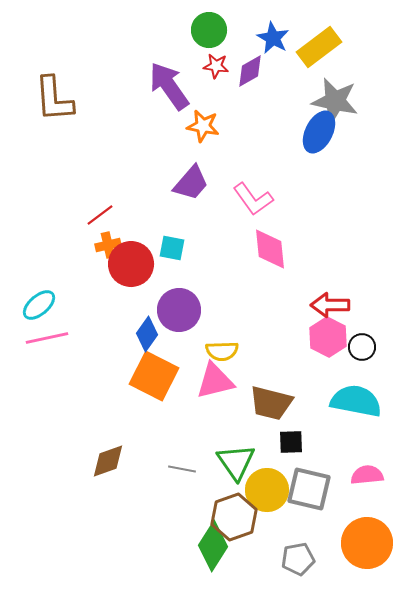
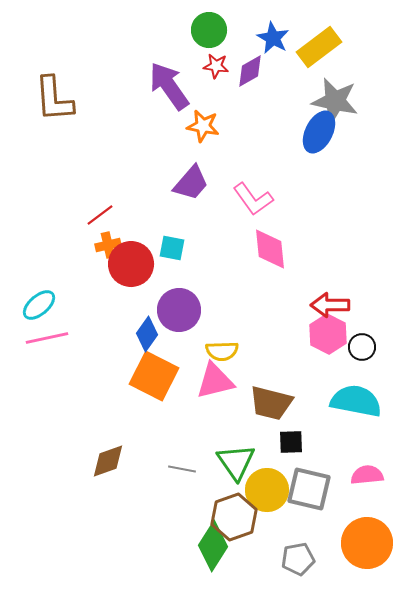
pink hexagon: moved 3 px up
